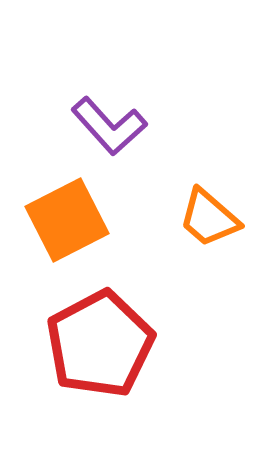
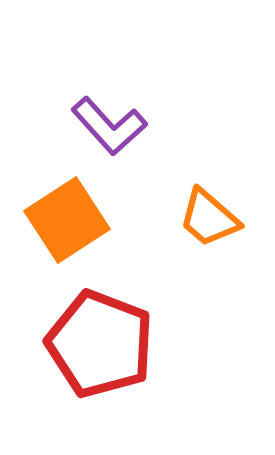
orange square: rotated 6 degrees counterclockwise
red pentagon: rotated 23 degrees counterclockwise
